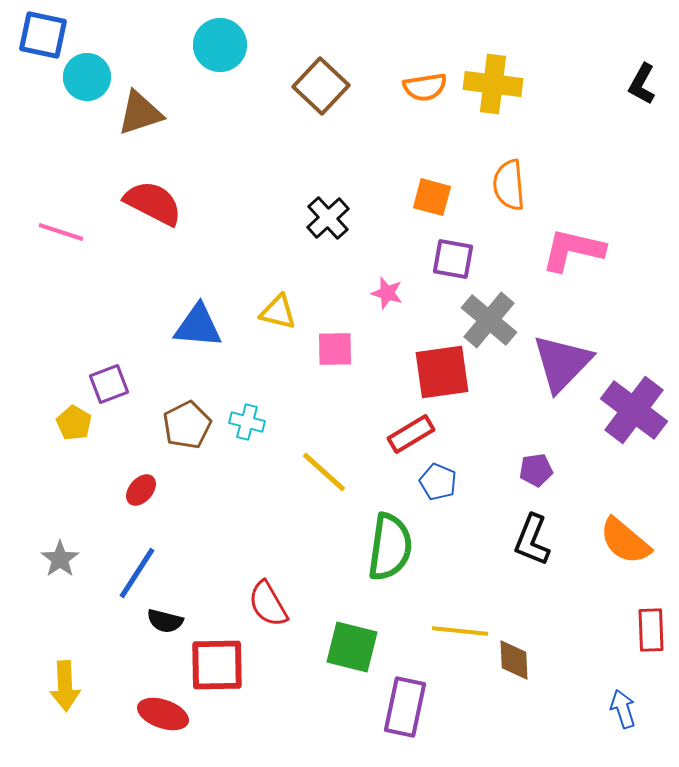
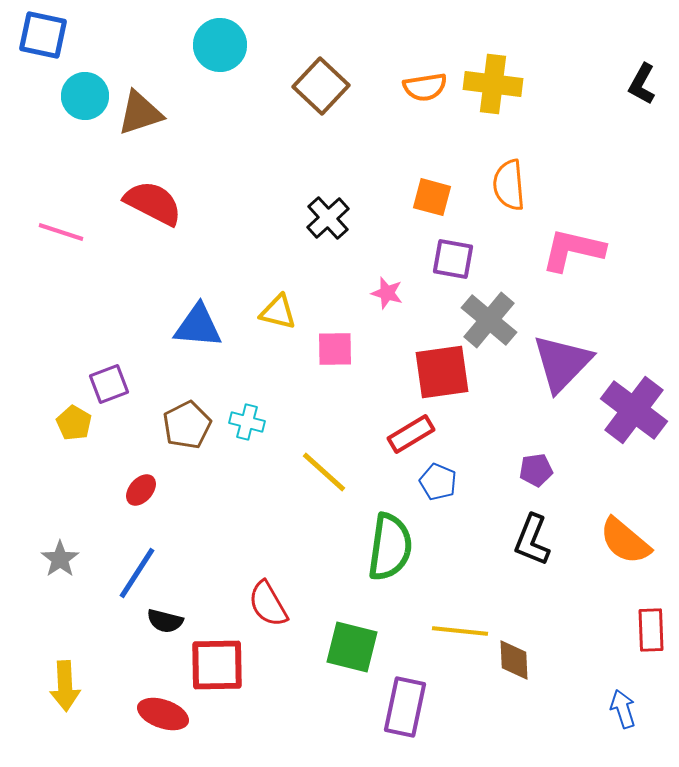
cyan circle at (87, 77): moved 2 px left, 19 px down
